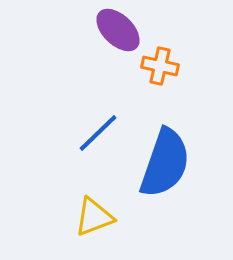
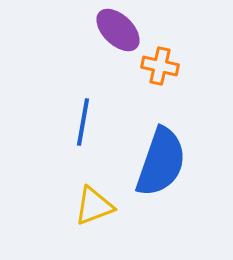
blue line: moved 15 px left, 11 px up; rotated 36 degrees counterclockwise
blue semicircle: moved 4 px left, 1 px up
yellow triangle: moved 11 px up
